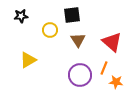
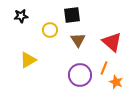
orange star: rotated 16 degrees clockwise
